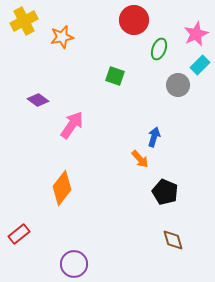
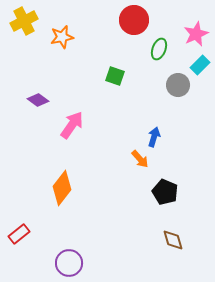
purple circle: moved 5 px left, 1 px up
